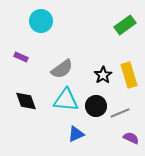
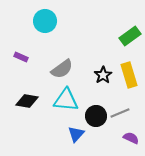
cyan circle: moved 4 px right
green rectangle: moved 5 px right, 11 px down
black diamond: moved 1 px right; rotated 60 degrees counterclockwise
black circle: moved 10 px down
blue triangle: rotated 24 degrees counterclockwise
